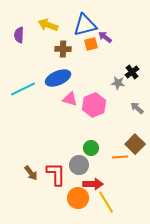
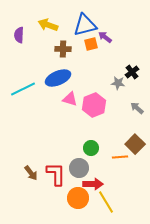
gray circle: moved 3 px down
